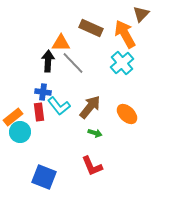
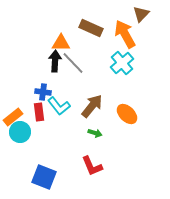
black arrow: moved 7 px right
brown arrow: moved 2 px right, 1 px up
